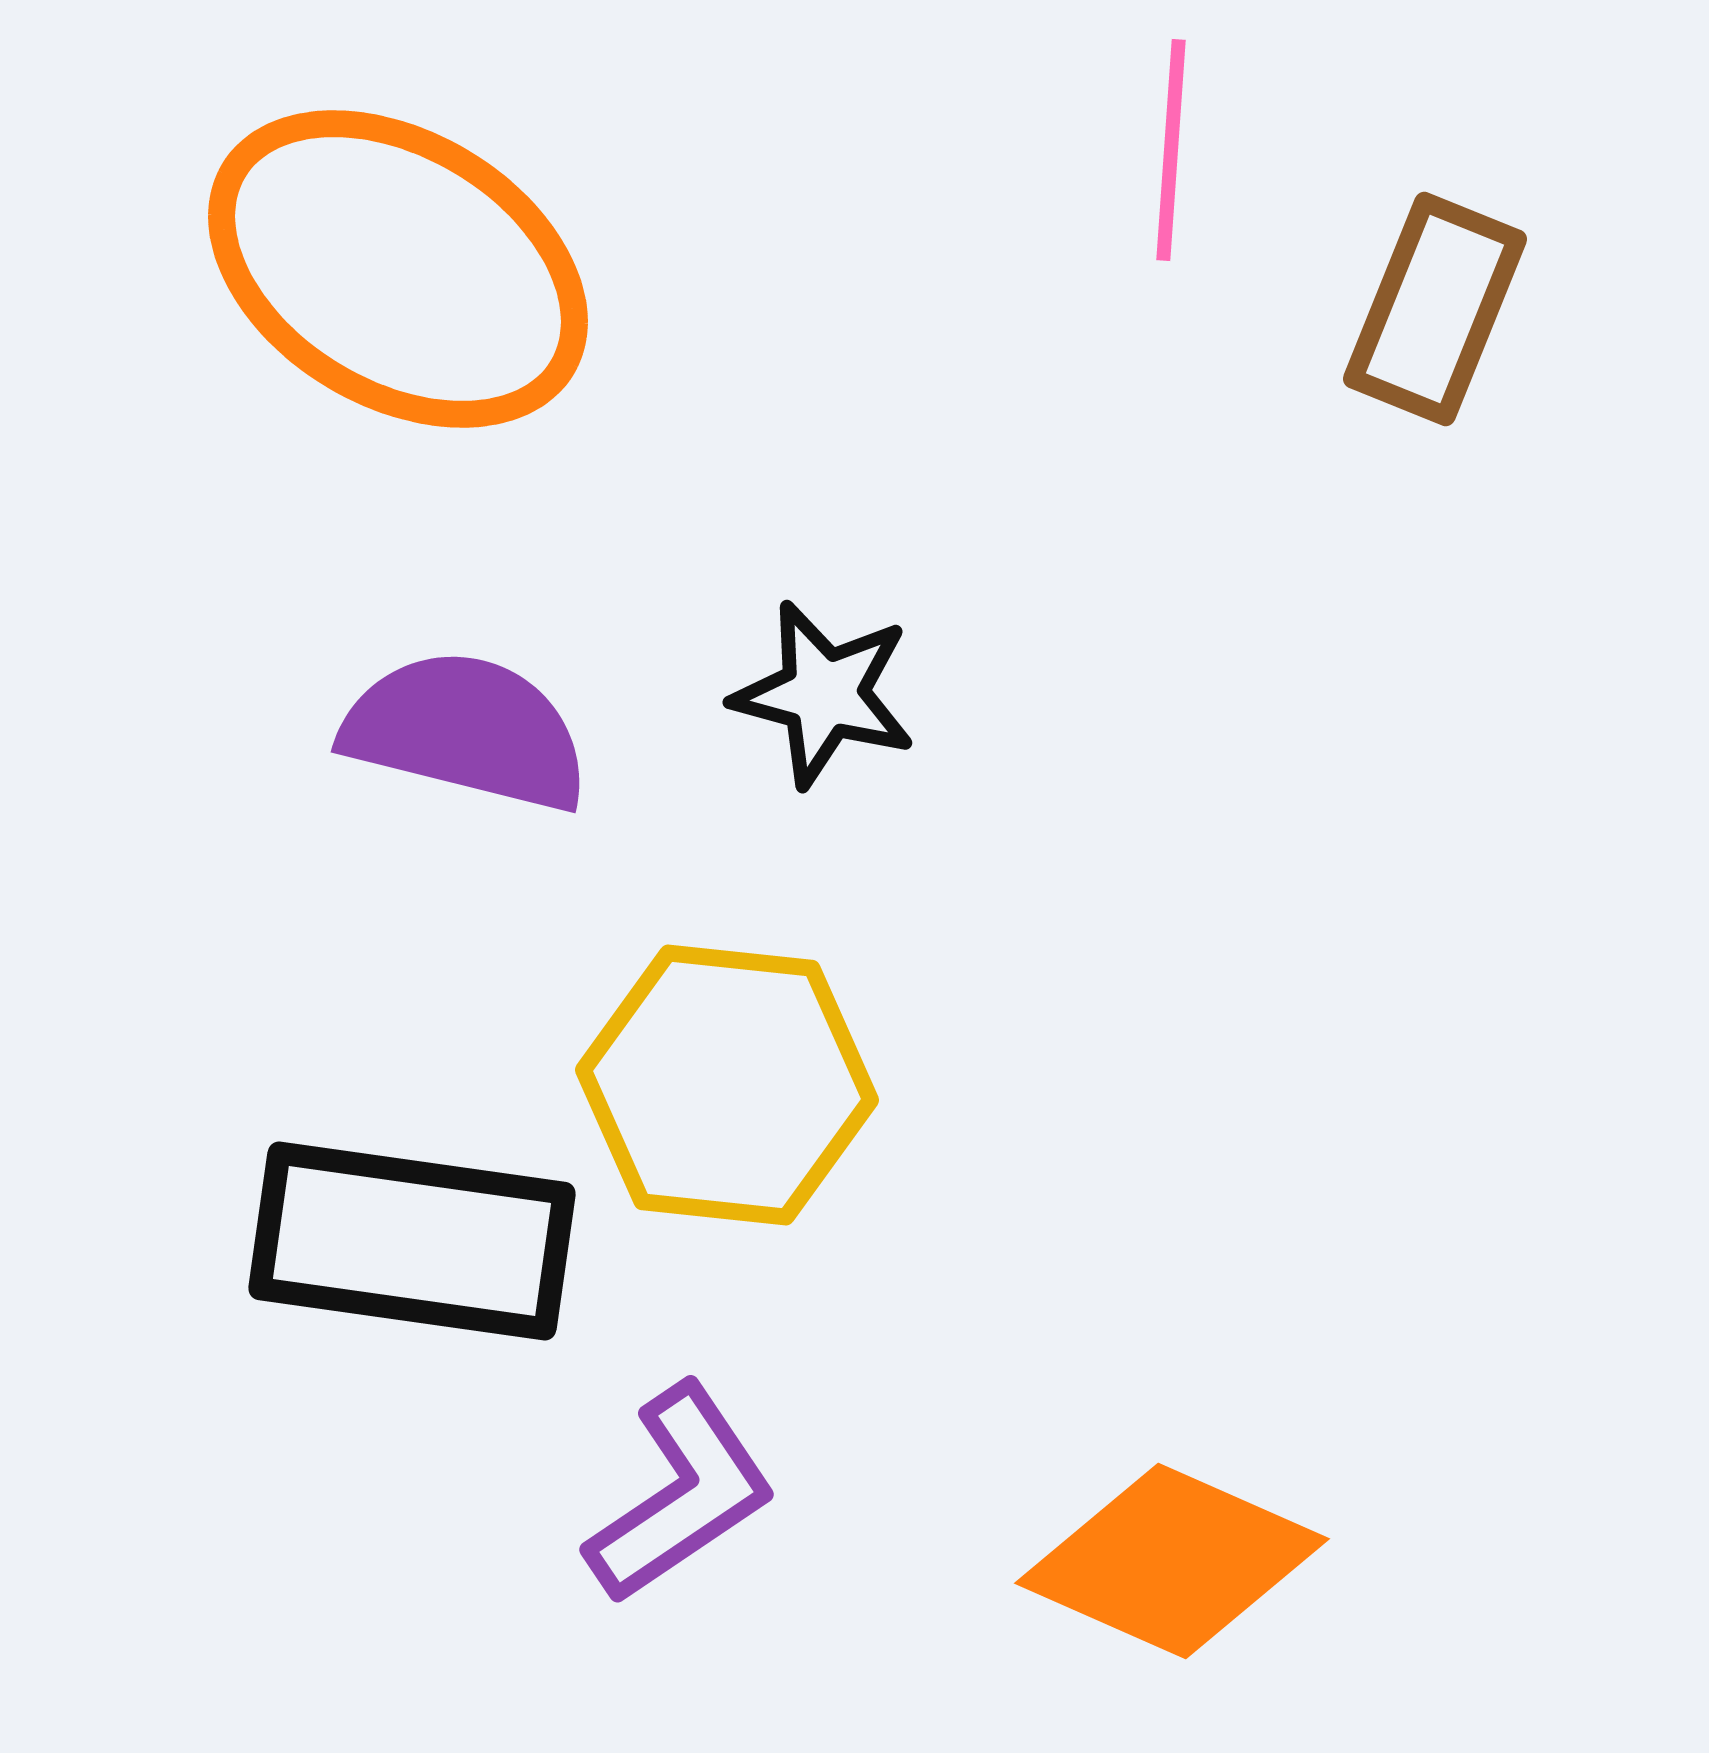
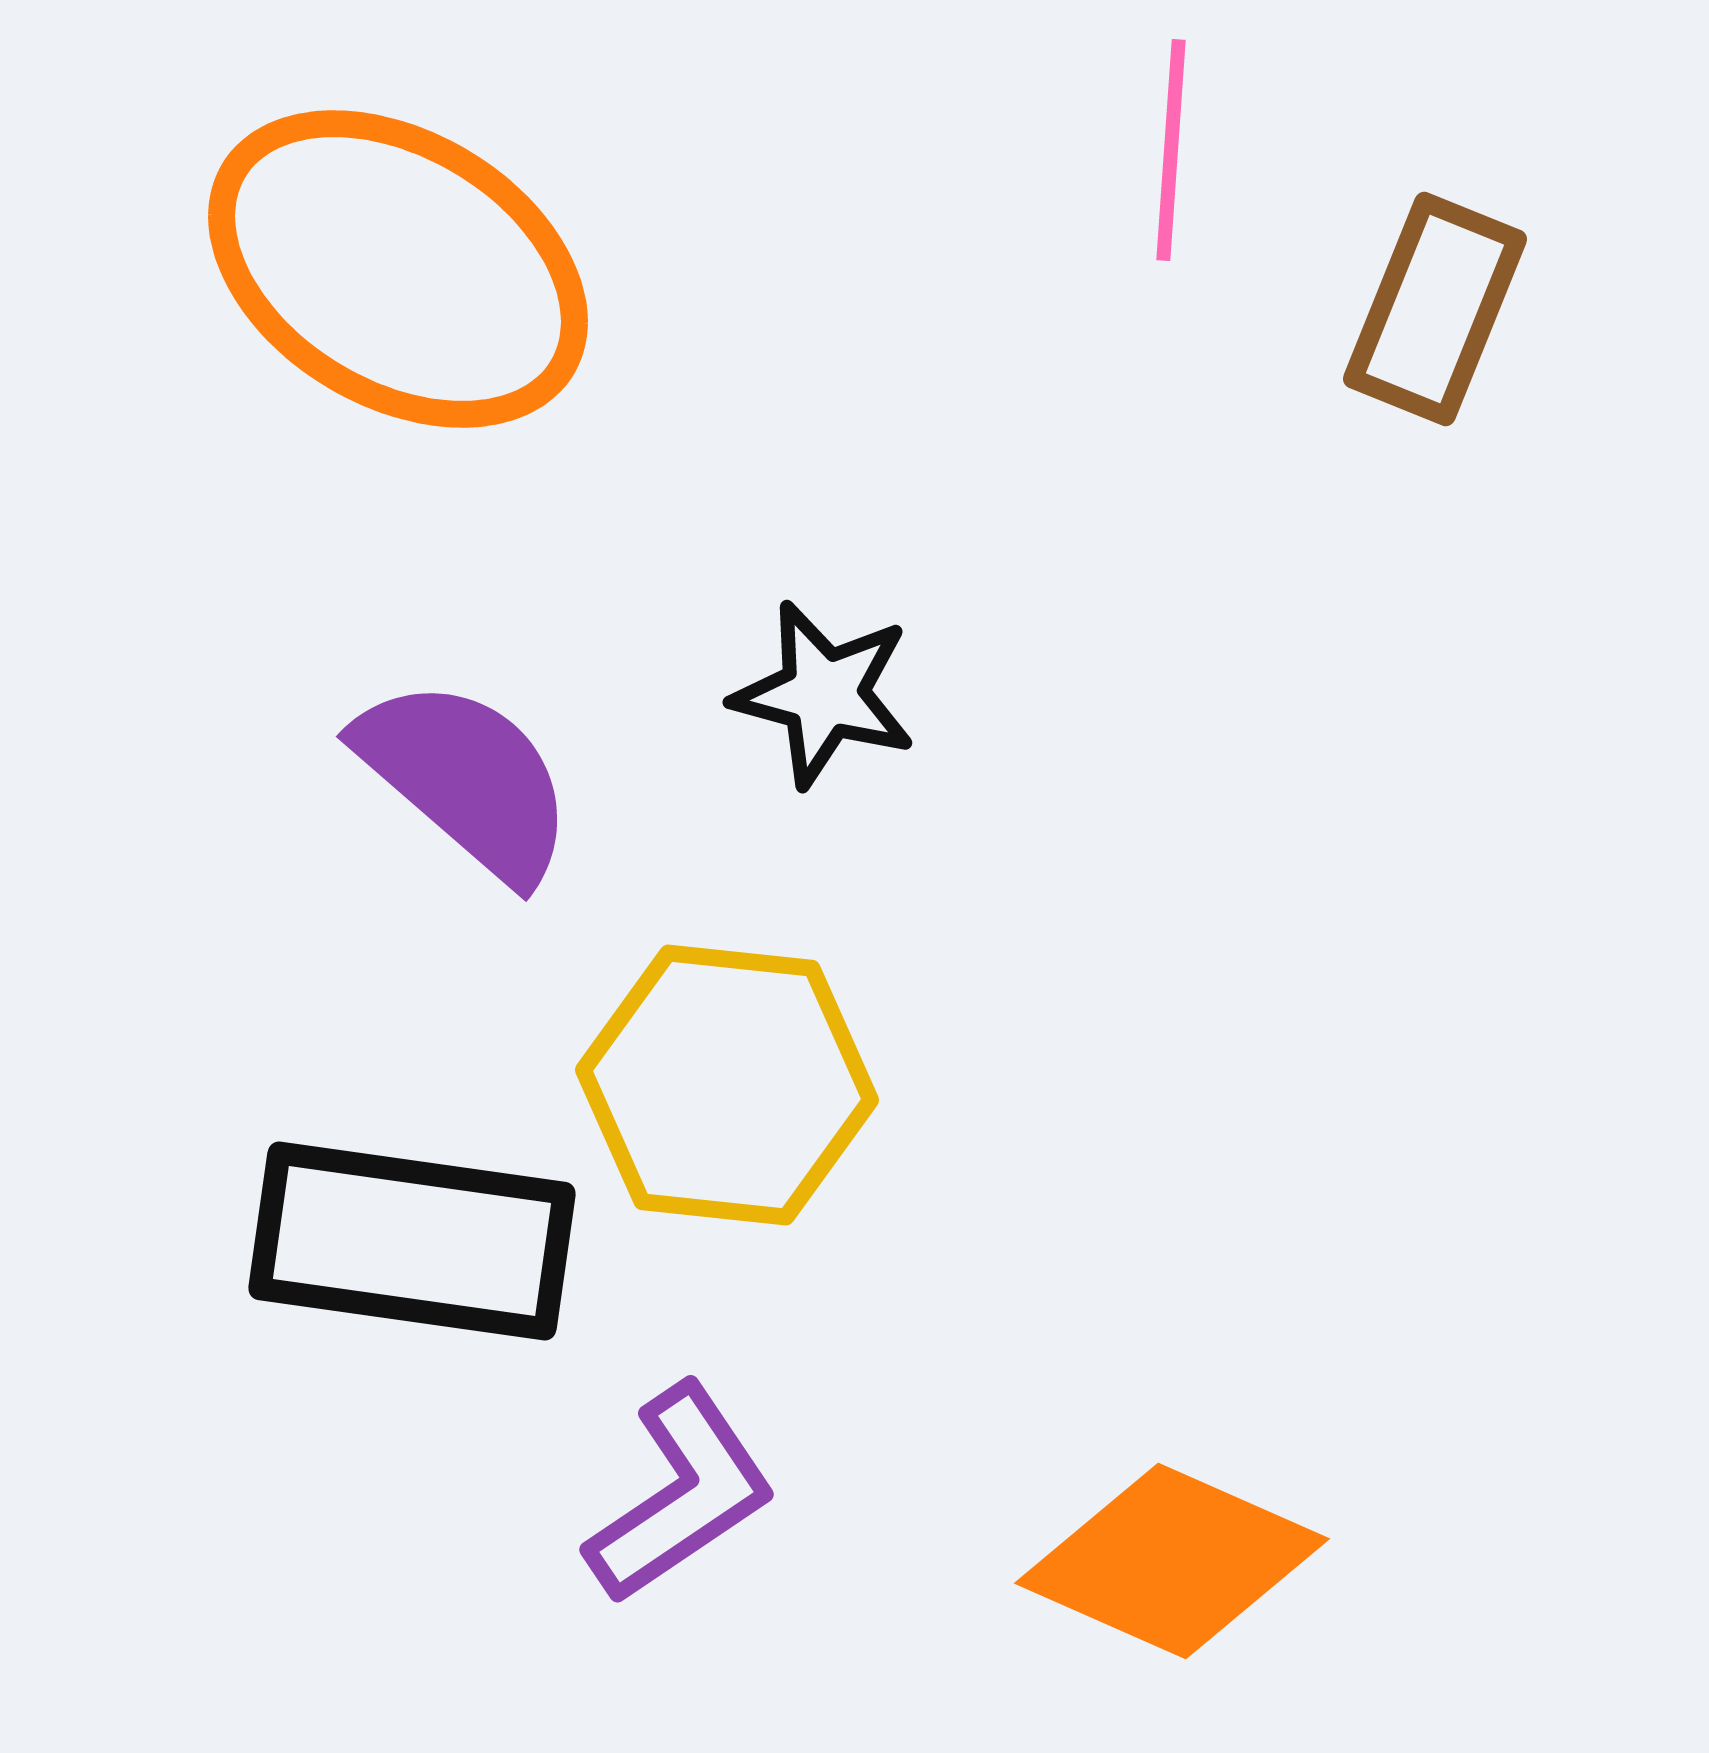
purple semicircle: moved 48 px down; rotated 27 degrees clockwise
